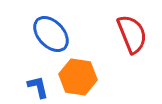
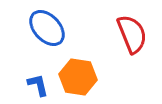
blue ellipse: moved 4 px left, 6 px up
blue L-shape: moved 2 px up
